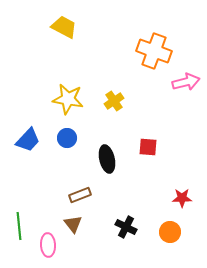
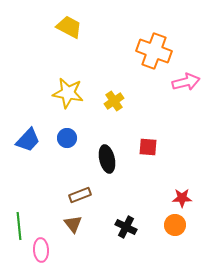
yellow trapezoid: moved 5 px right
yellow star: moved 6 px up
orange circle: moved 5 px right, 7 px up
pink ellipse: moved 7 px left, 5 px down
